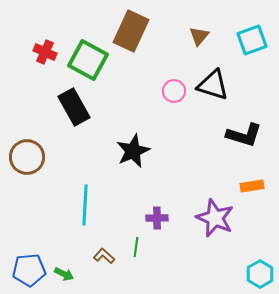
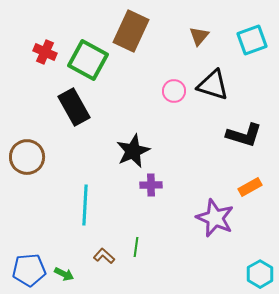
orange rectangle: moved 2 px left, 1 px down; rotated 20 degrees counterclockwise
purple cross: moved 6 px left, 33 px up
